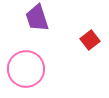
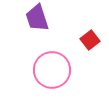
pink circle: moved 26 px right, 1 px down
